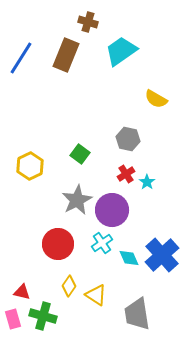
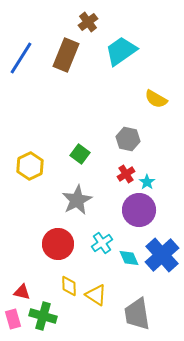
brown cross: rotated 36 degrees clockwise
purple circle: moved 27 px right
yellow diamond: rotated 35 degrees counterclockwise
